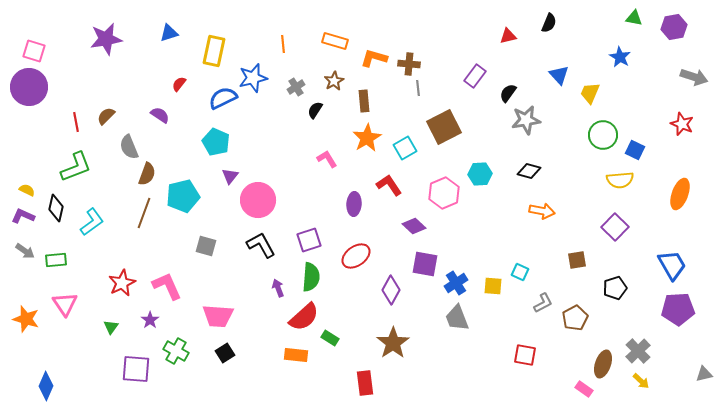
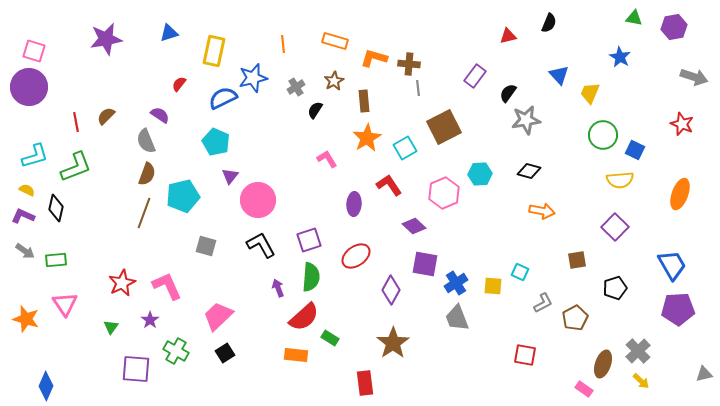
gray semicircle at (129, 147): moved 17 px right, 6 px up
cyan L-shape at (92, 222): moved 57 px left, 66 px up; rotated 20 degrees clockwise
pink trapezoid at (218, 316): rotated 132 degrees clockwise
